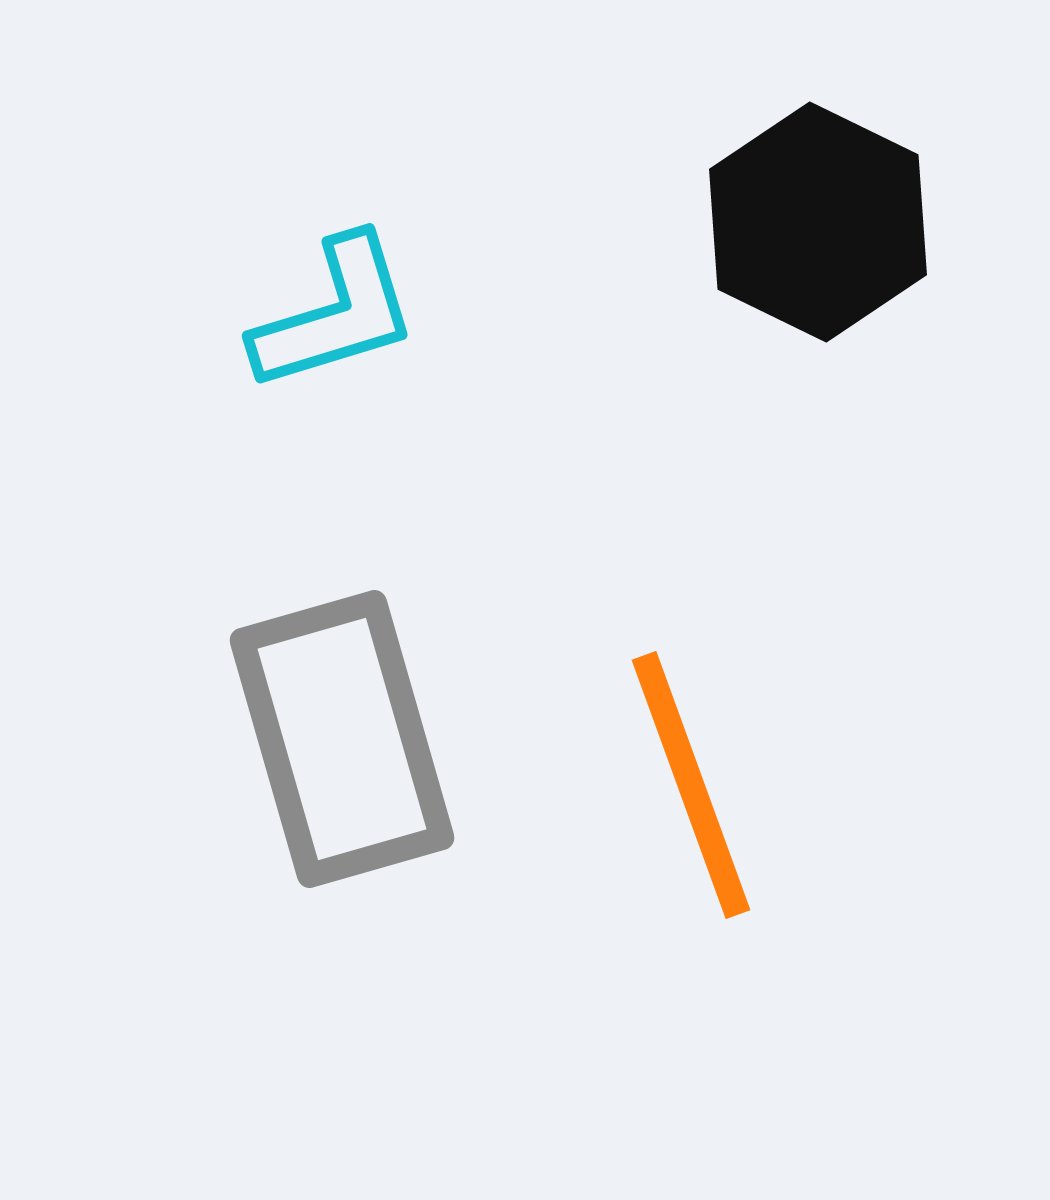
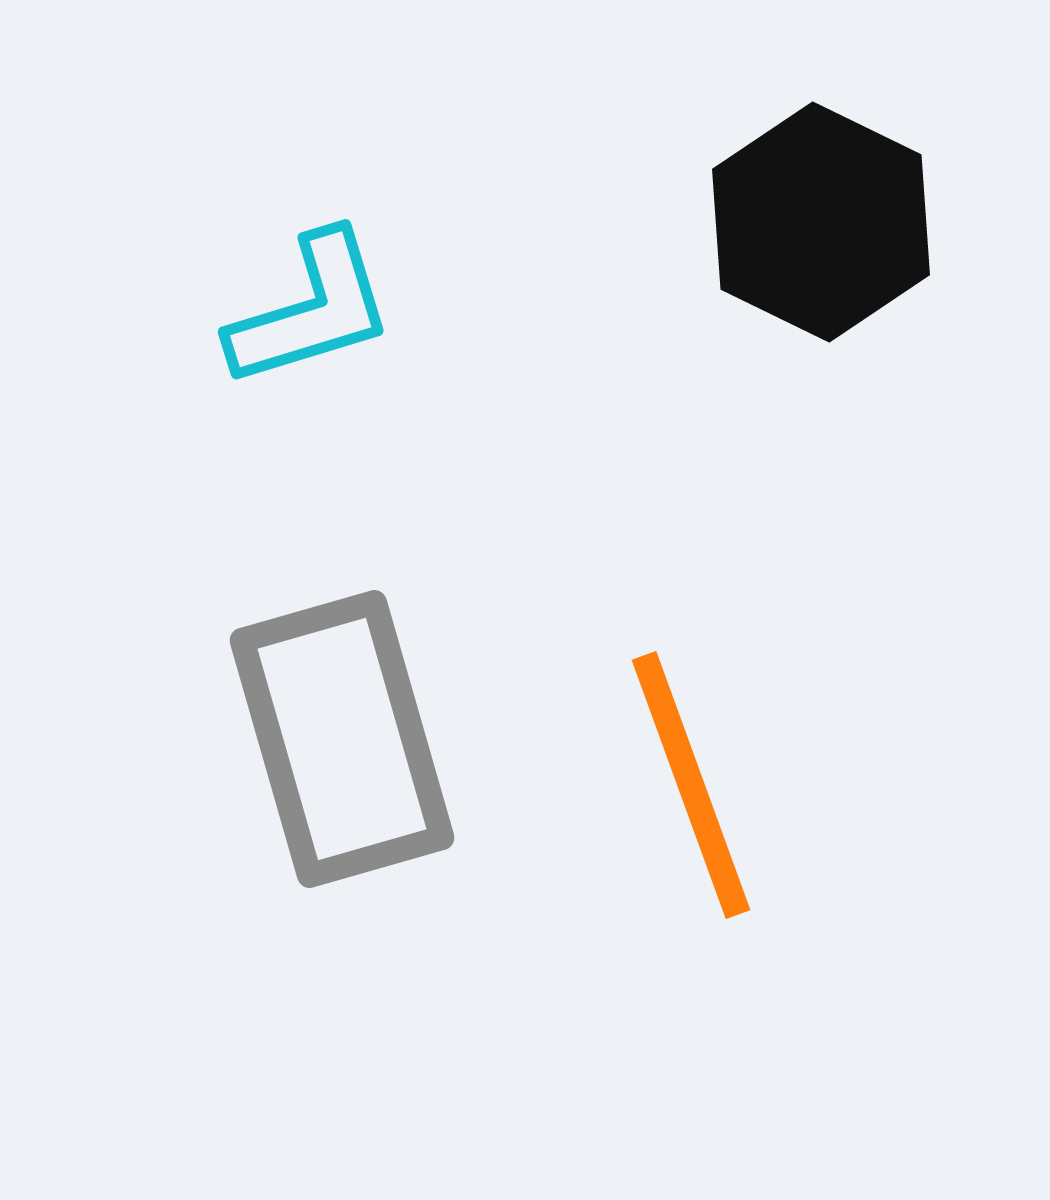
black hexagon: moved 3 px right
cyan L-shape: moved 24 px left, 4 px up
